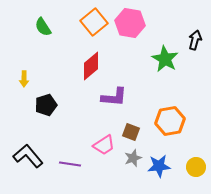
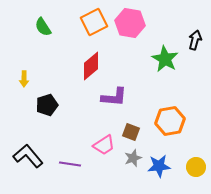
orange square: rotated 12 degrees clockwise
black pentagon: moved 1 px right
